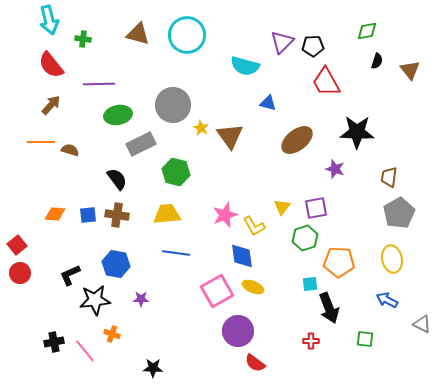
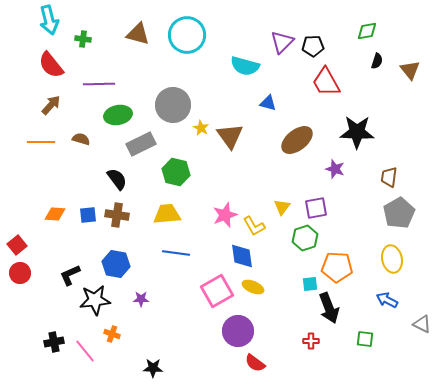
brown semicircle at (70, 150): moved 11 px right, 11 px up
orange pentagon at (339, 262): moved 2 px left, 5 px down
